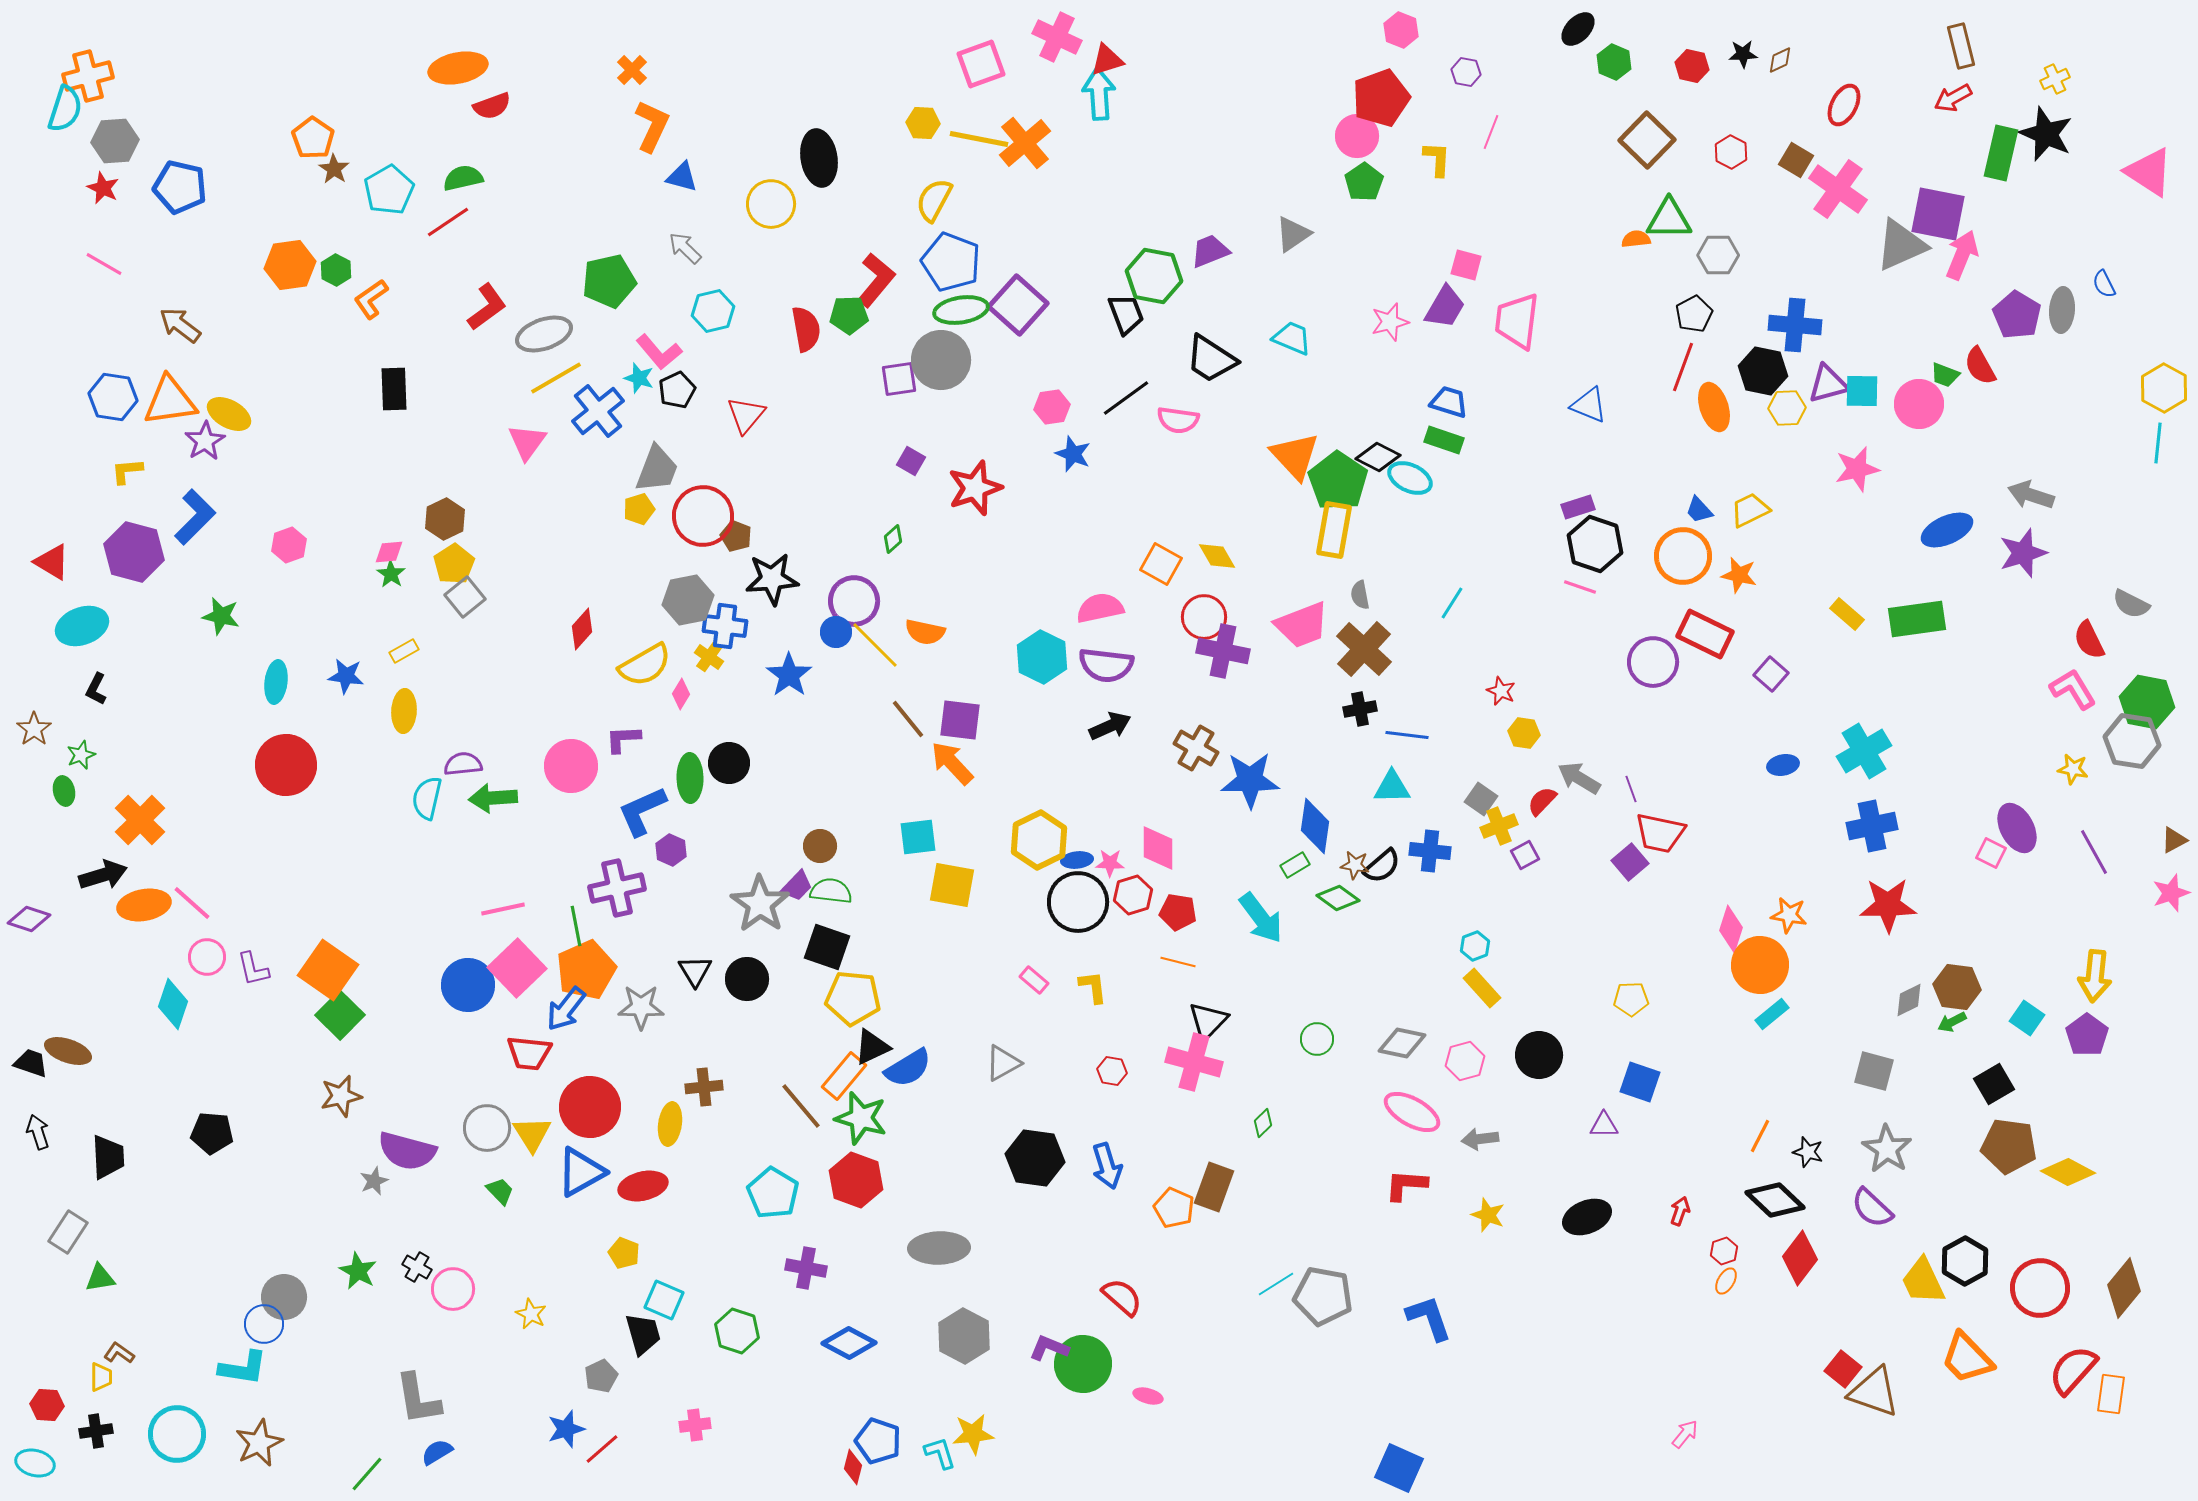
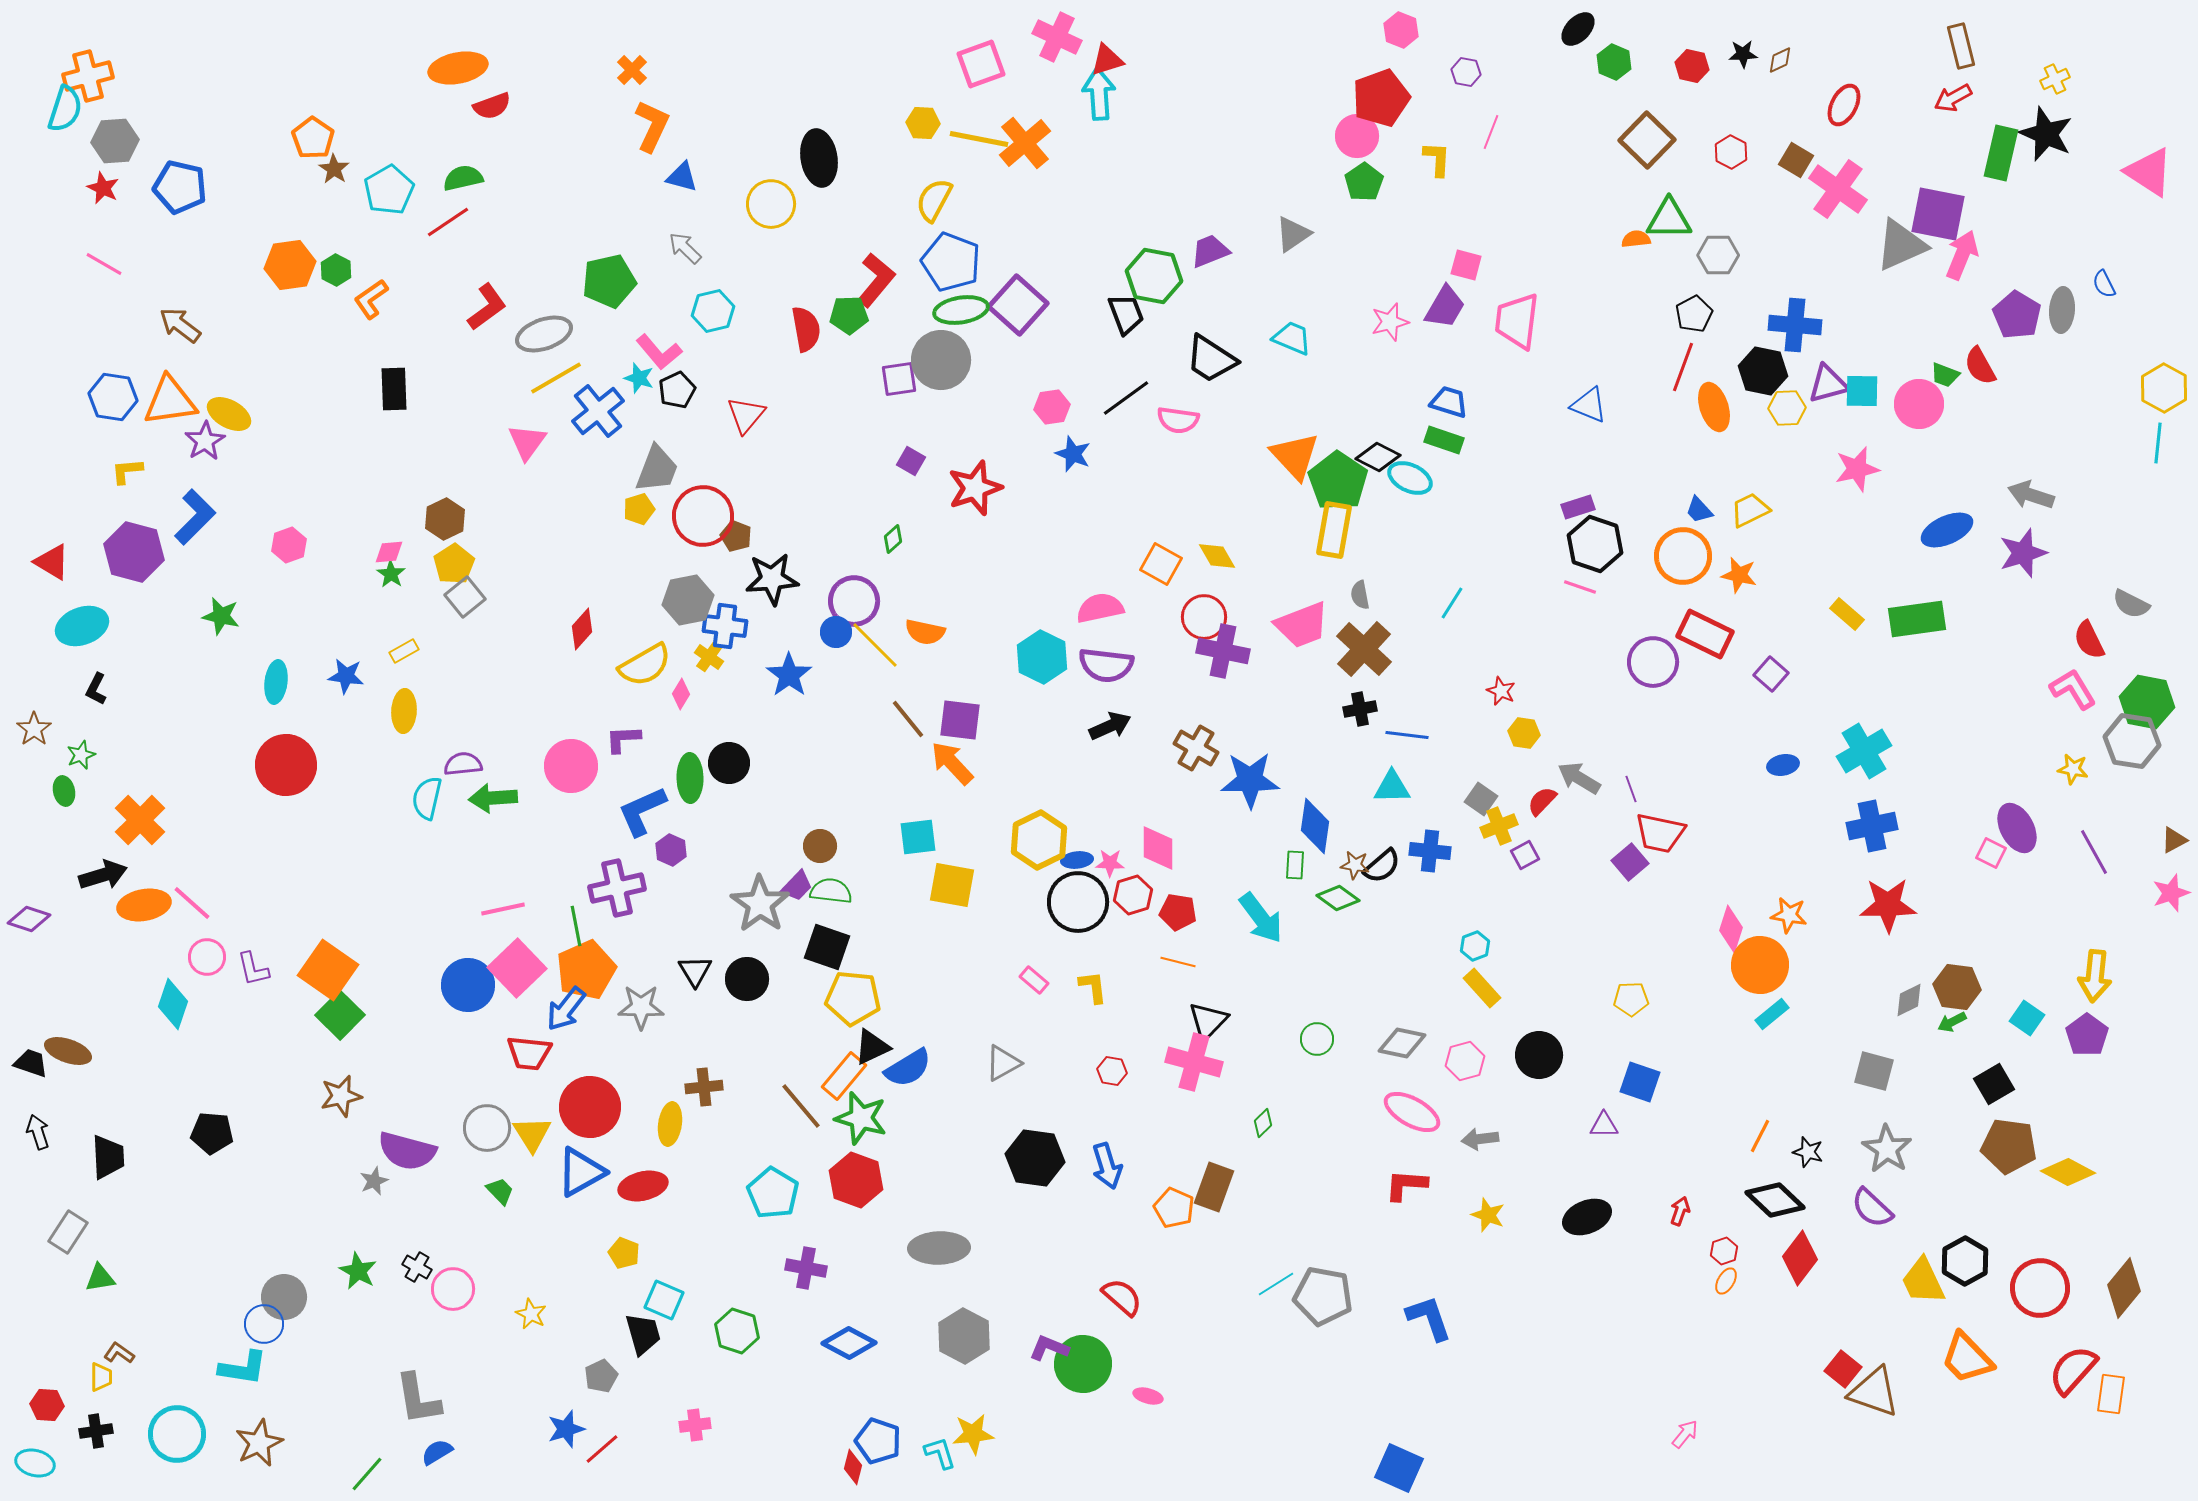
green rectangle at (1295, 865): rotated 56 degrees counterclockwise
